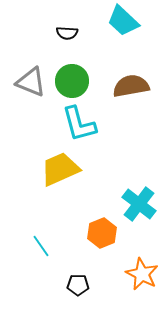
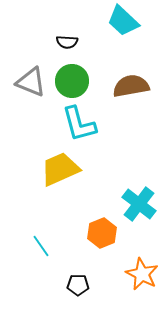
black semicircle: moved 9 px down
